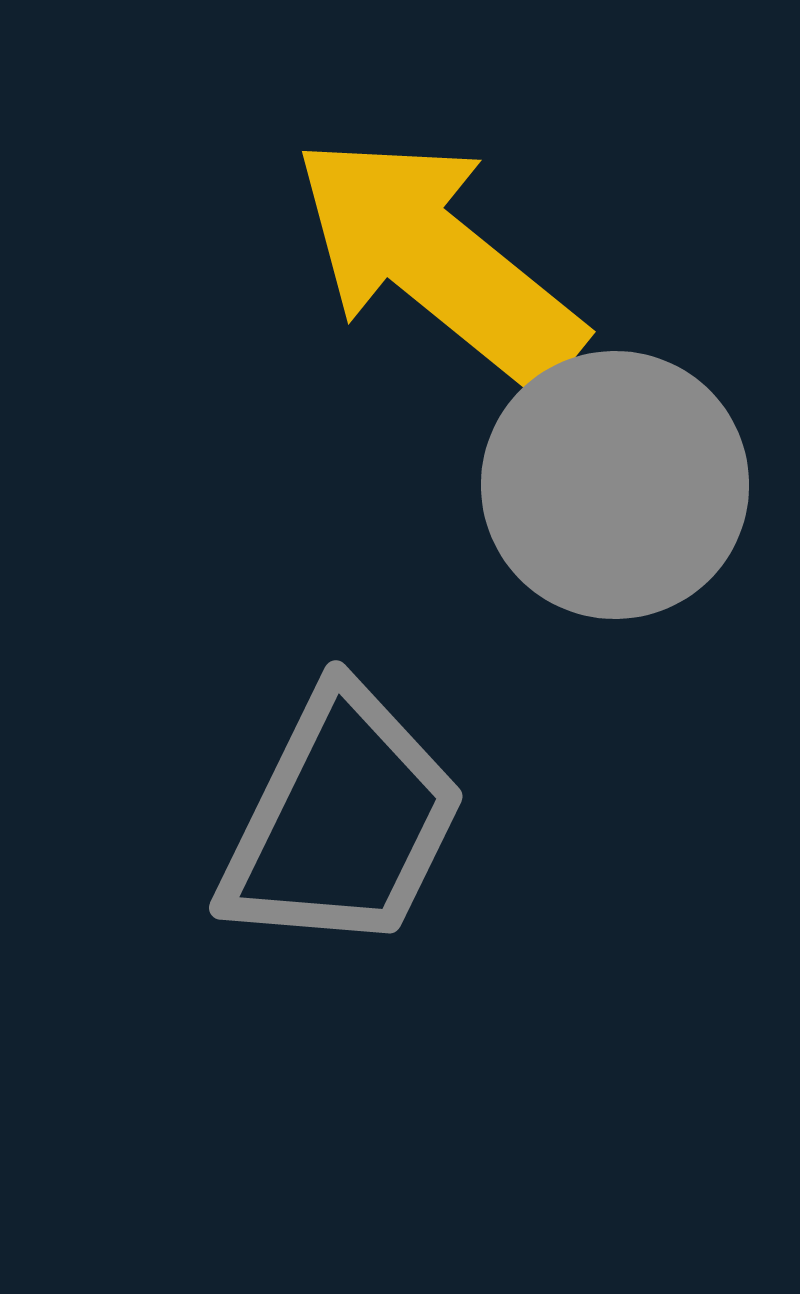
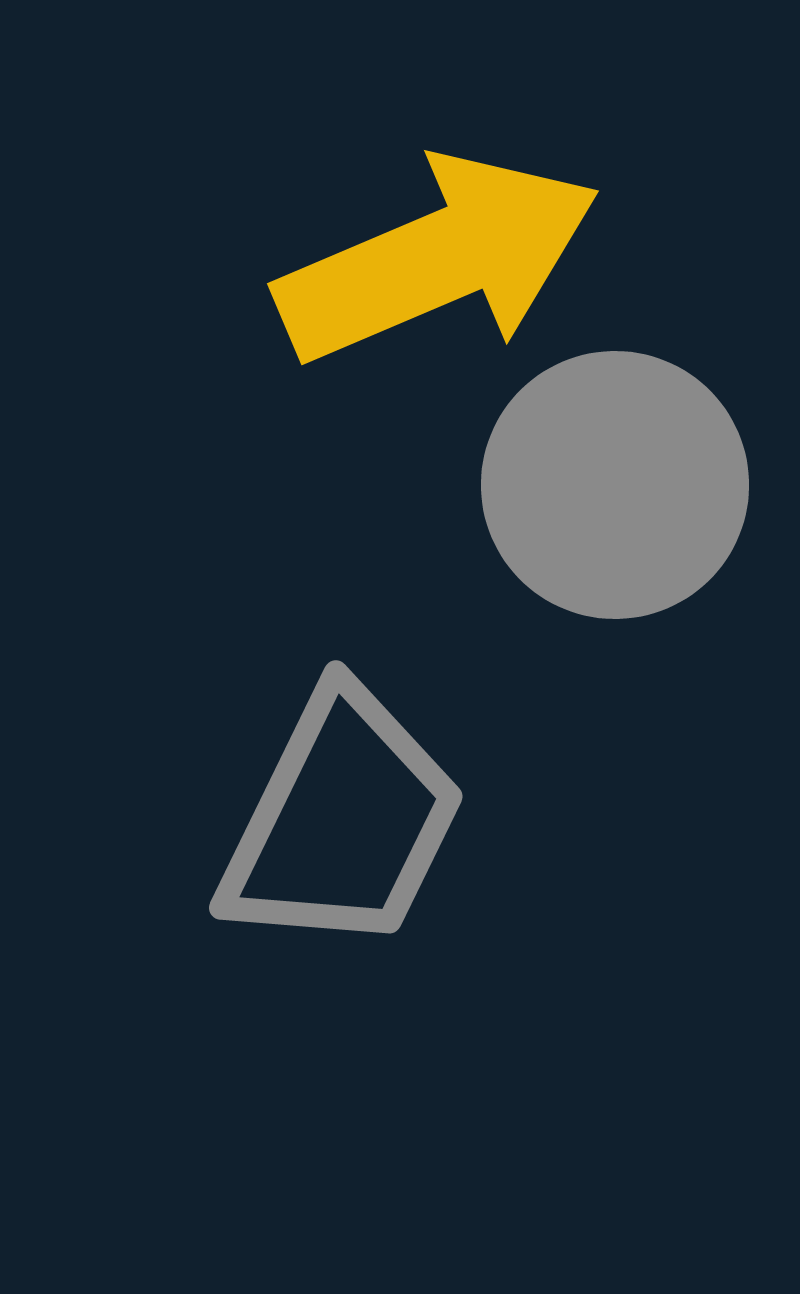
yellow arrow: moved 2 px up; rotated 118 degrees clockwise
